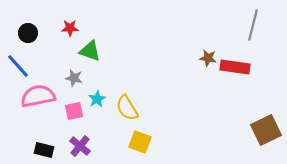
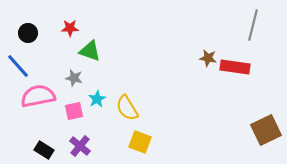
black rectangle: rotated 18 degrees clockwise
